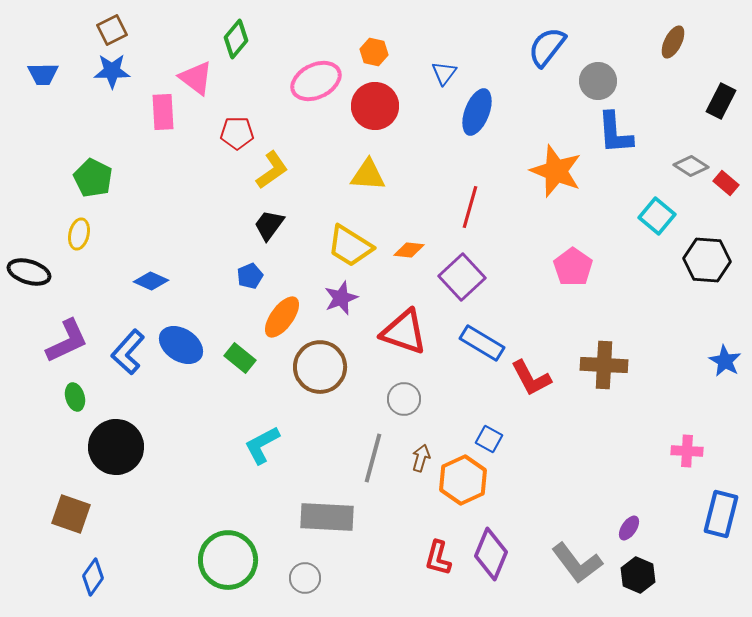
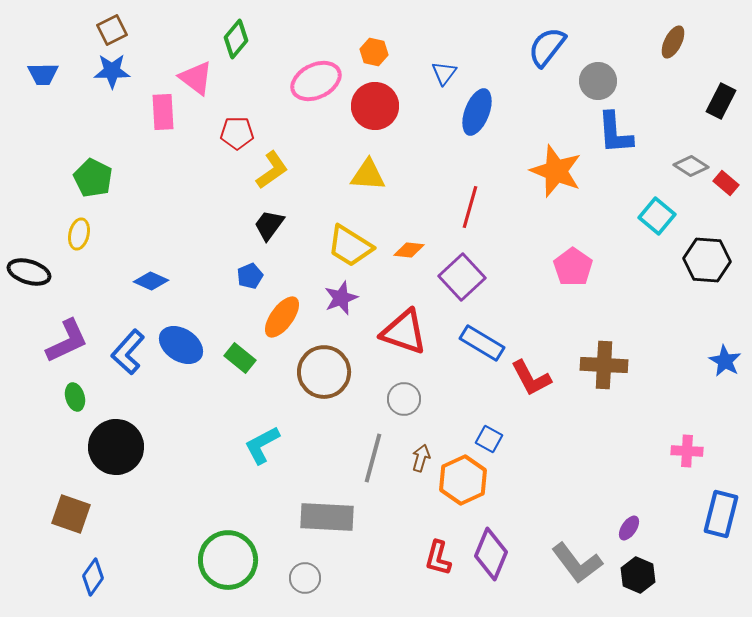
brown circle at (320, 367): moved 4 px right, 5 px down
